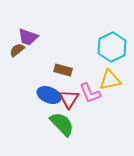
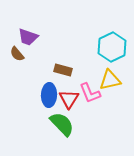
brown semicircle: moved 4 px down; rotated 91 degrees counterclockwise
blue ellipse: rotated 70 degrees clockwise
